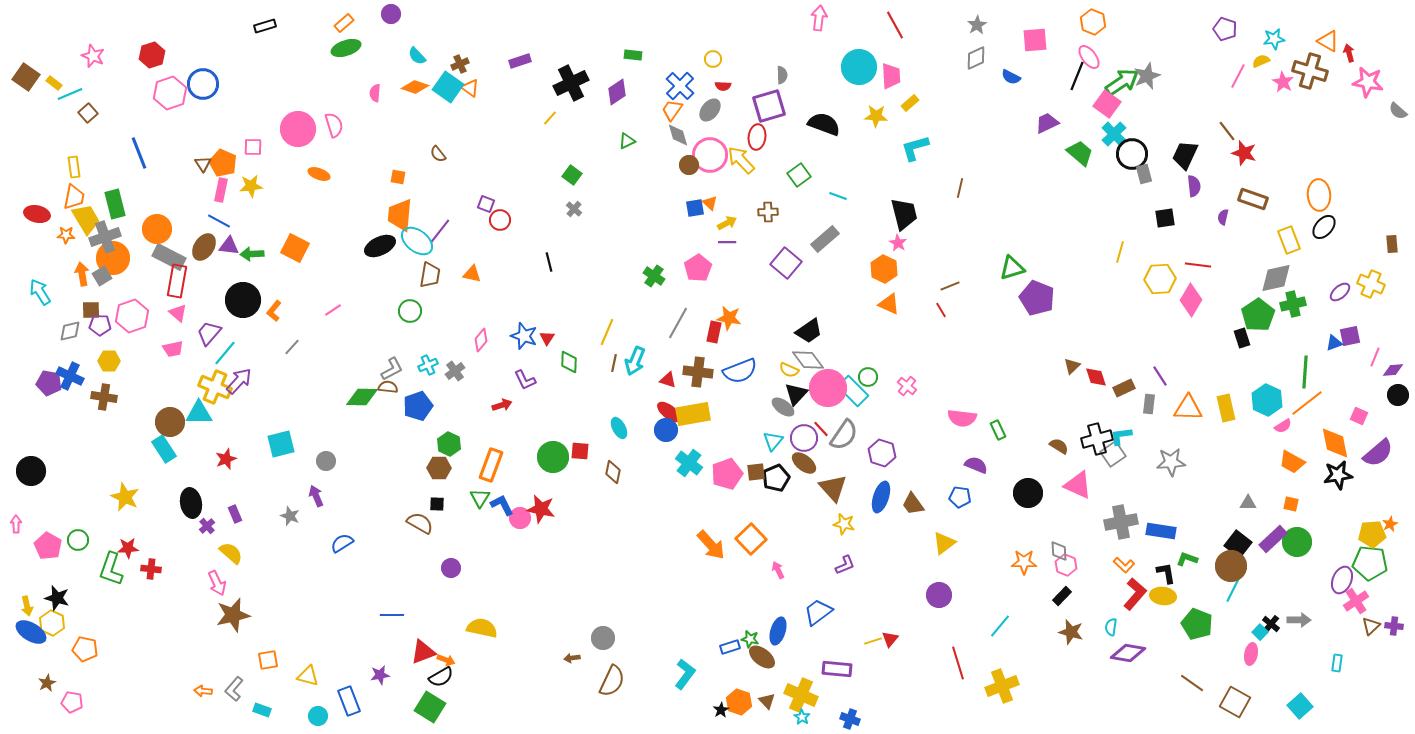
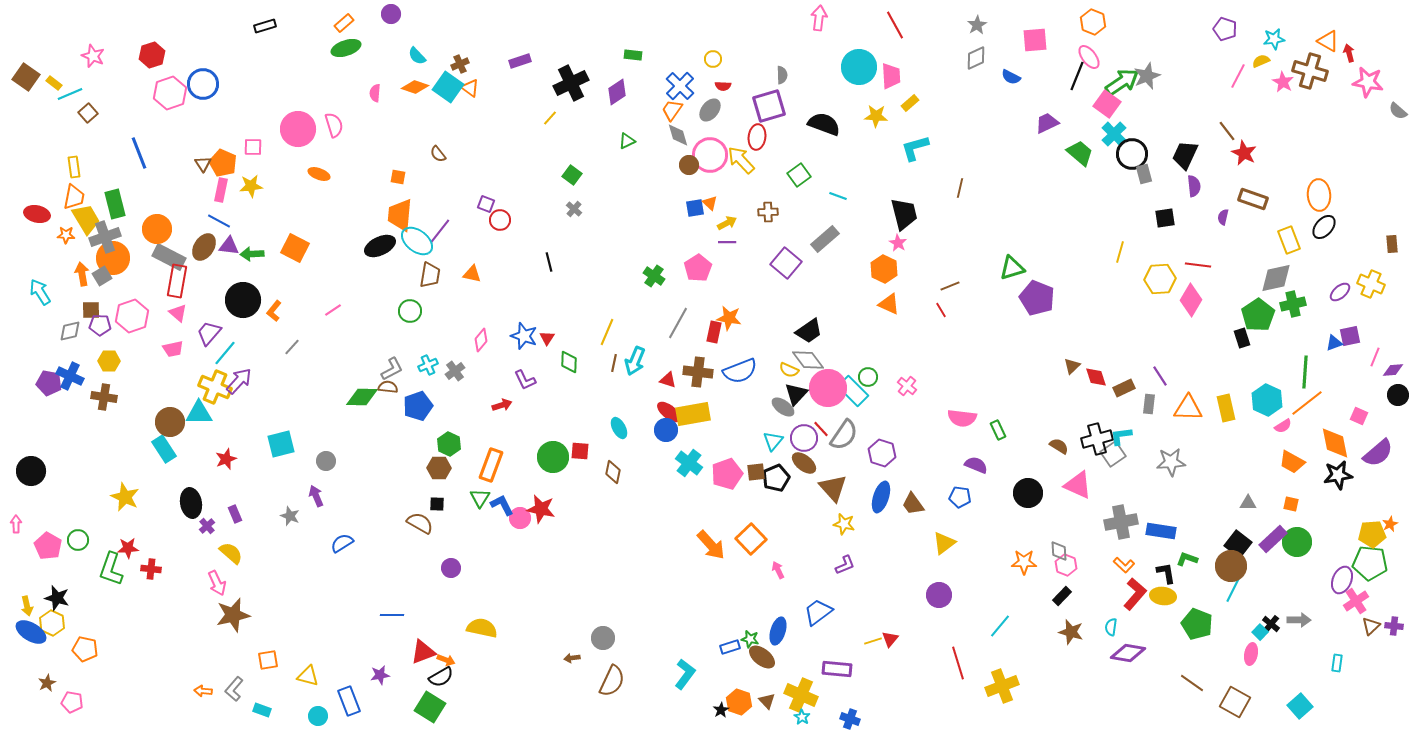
red star at (1244, 153): rotated 10 degrees clockwise
